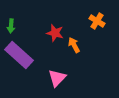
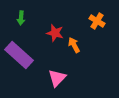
green arrow: moved 10 px right, 8 px up
